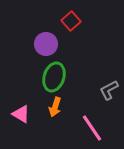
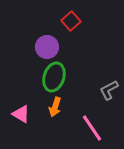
purple circle: moved 1 px right, 3 px down
